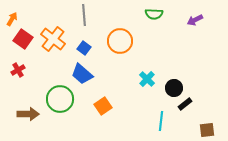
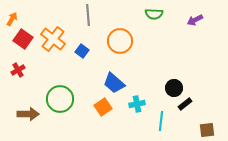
gray line: moved 4 px right
blue square: moved 2 px left, 3 px down
blue trapezoid: moved 32 px right, 9 px down
cyan cross: moved 10 px left, 25 px down; rotated 35 degrees clockwise
orange square: moved 1 px down
